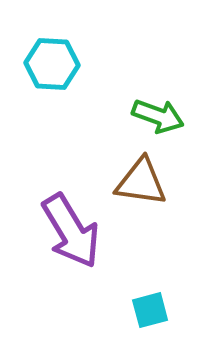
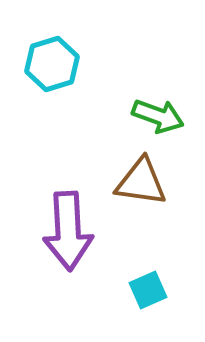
cyan hexagon: rotated 20 degrees counterclockwise
purple arrow: moved 3 px left; rotated 28 degrees clockwise
cyan square: moved 2 px left, 20 px up; rotated 9 degrees counterclockwise
